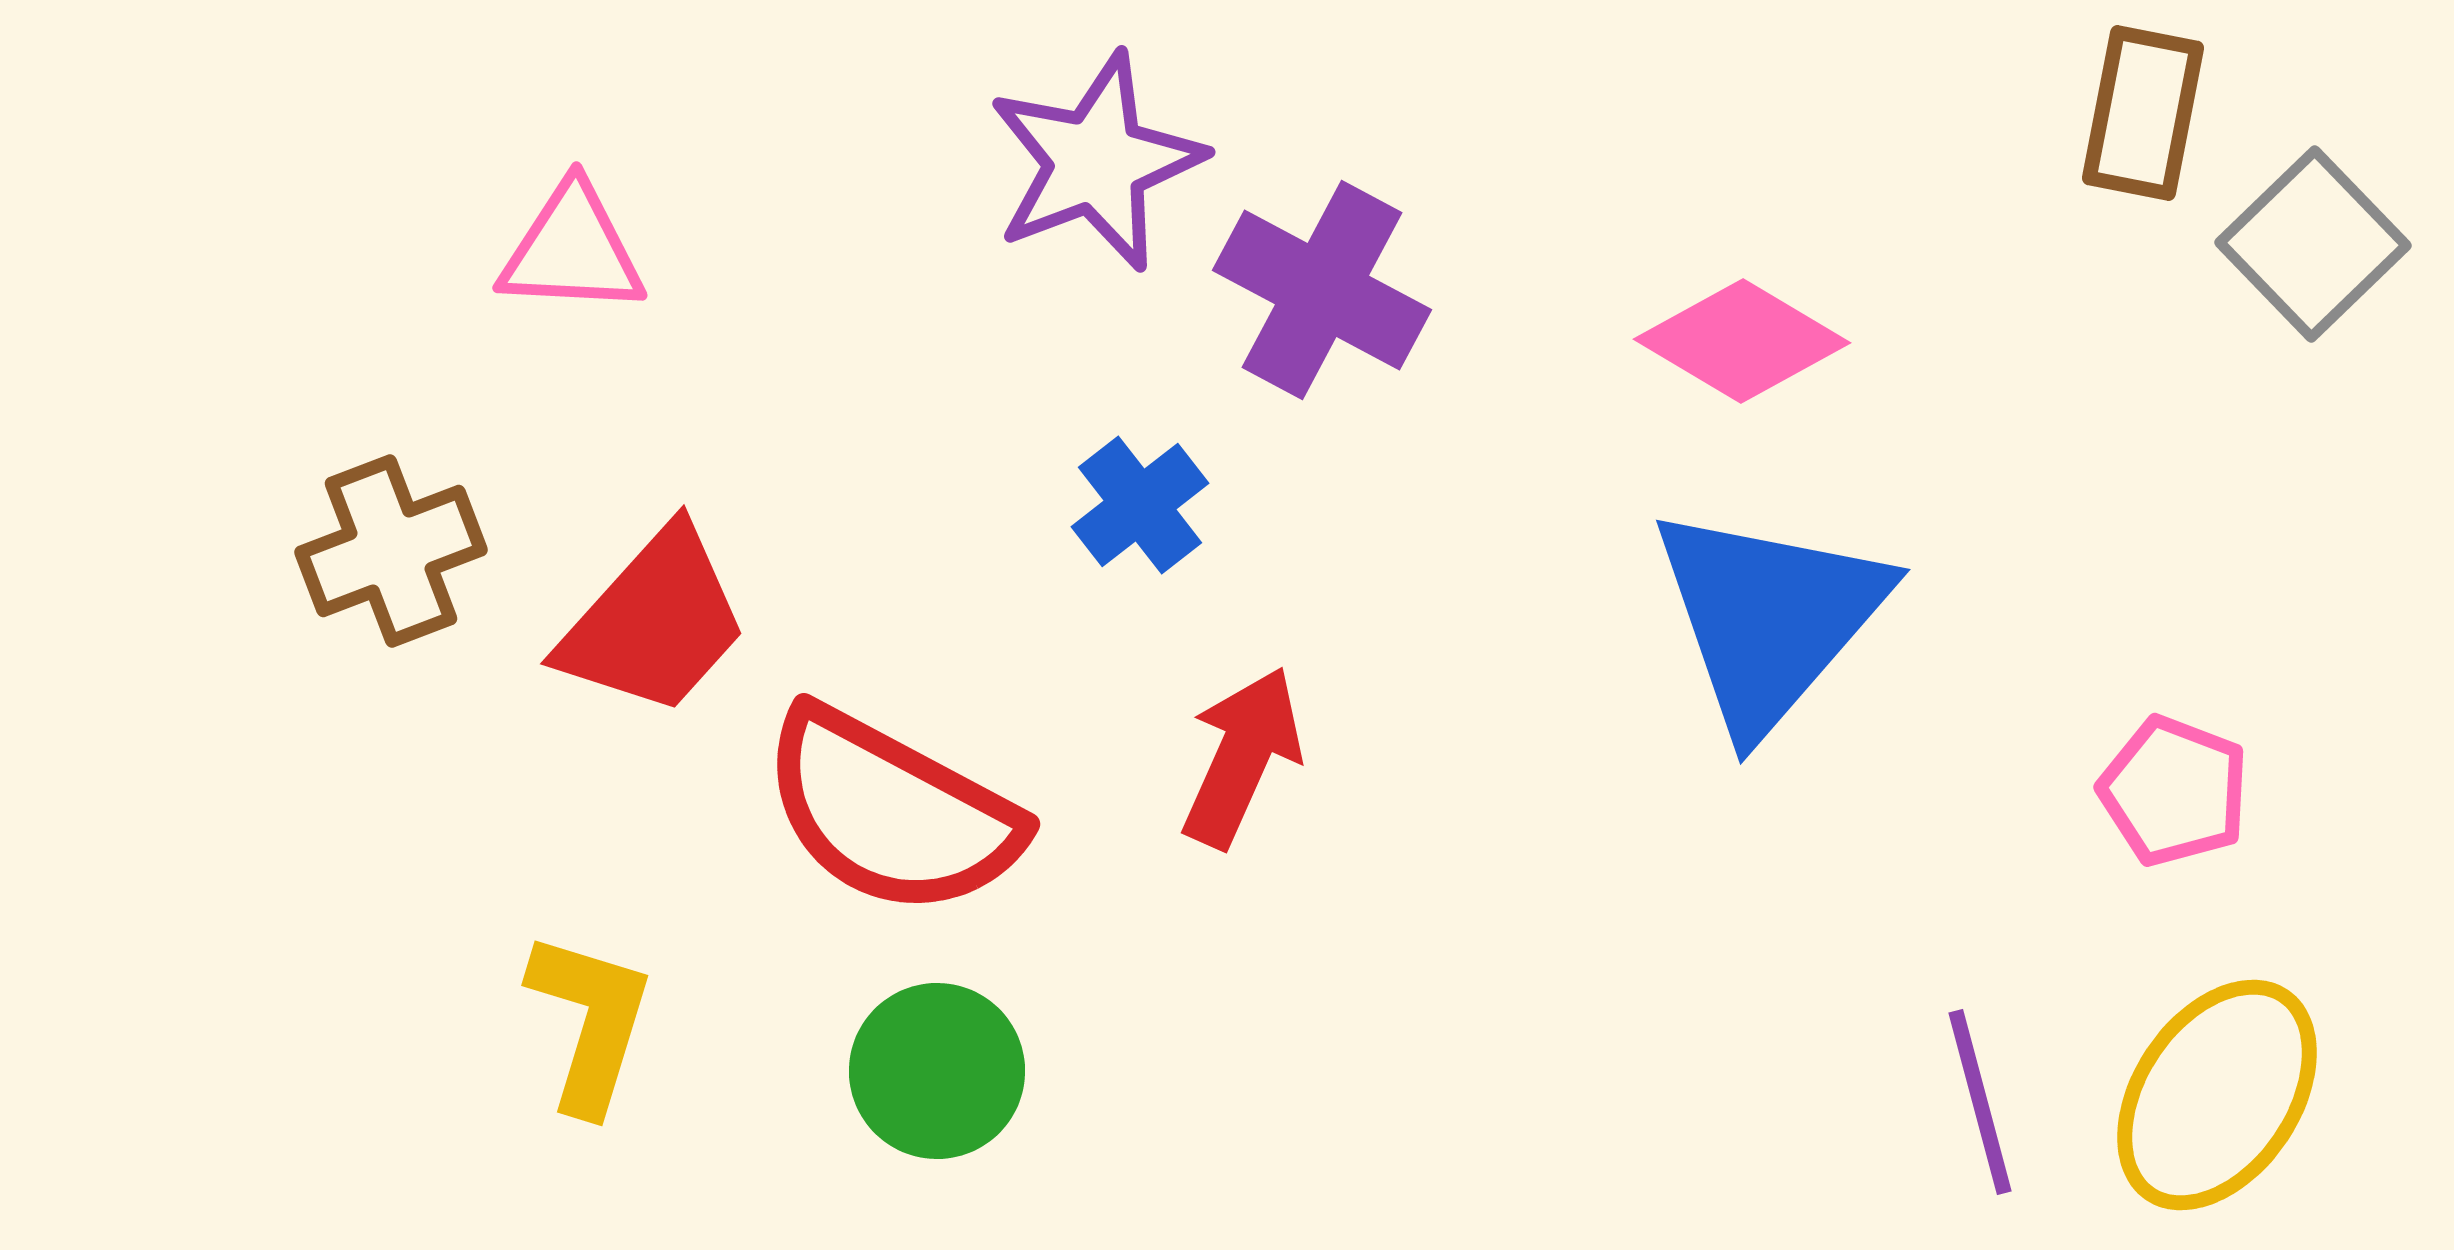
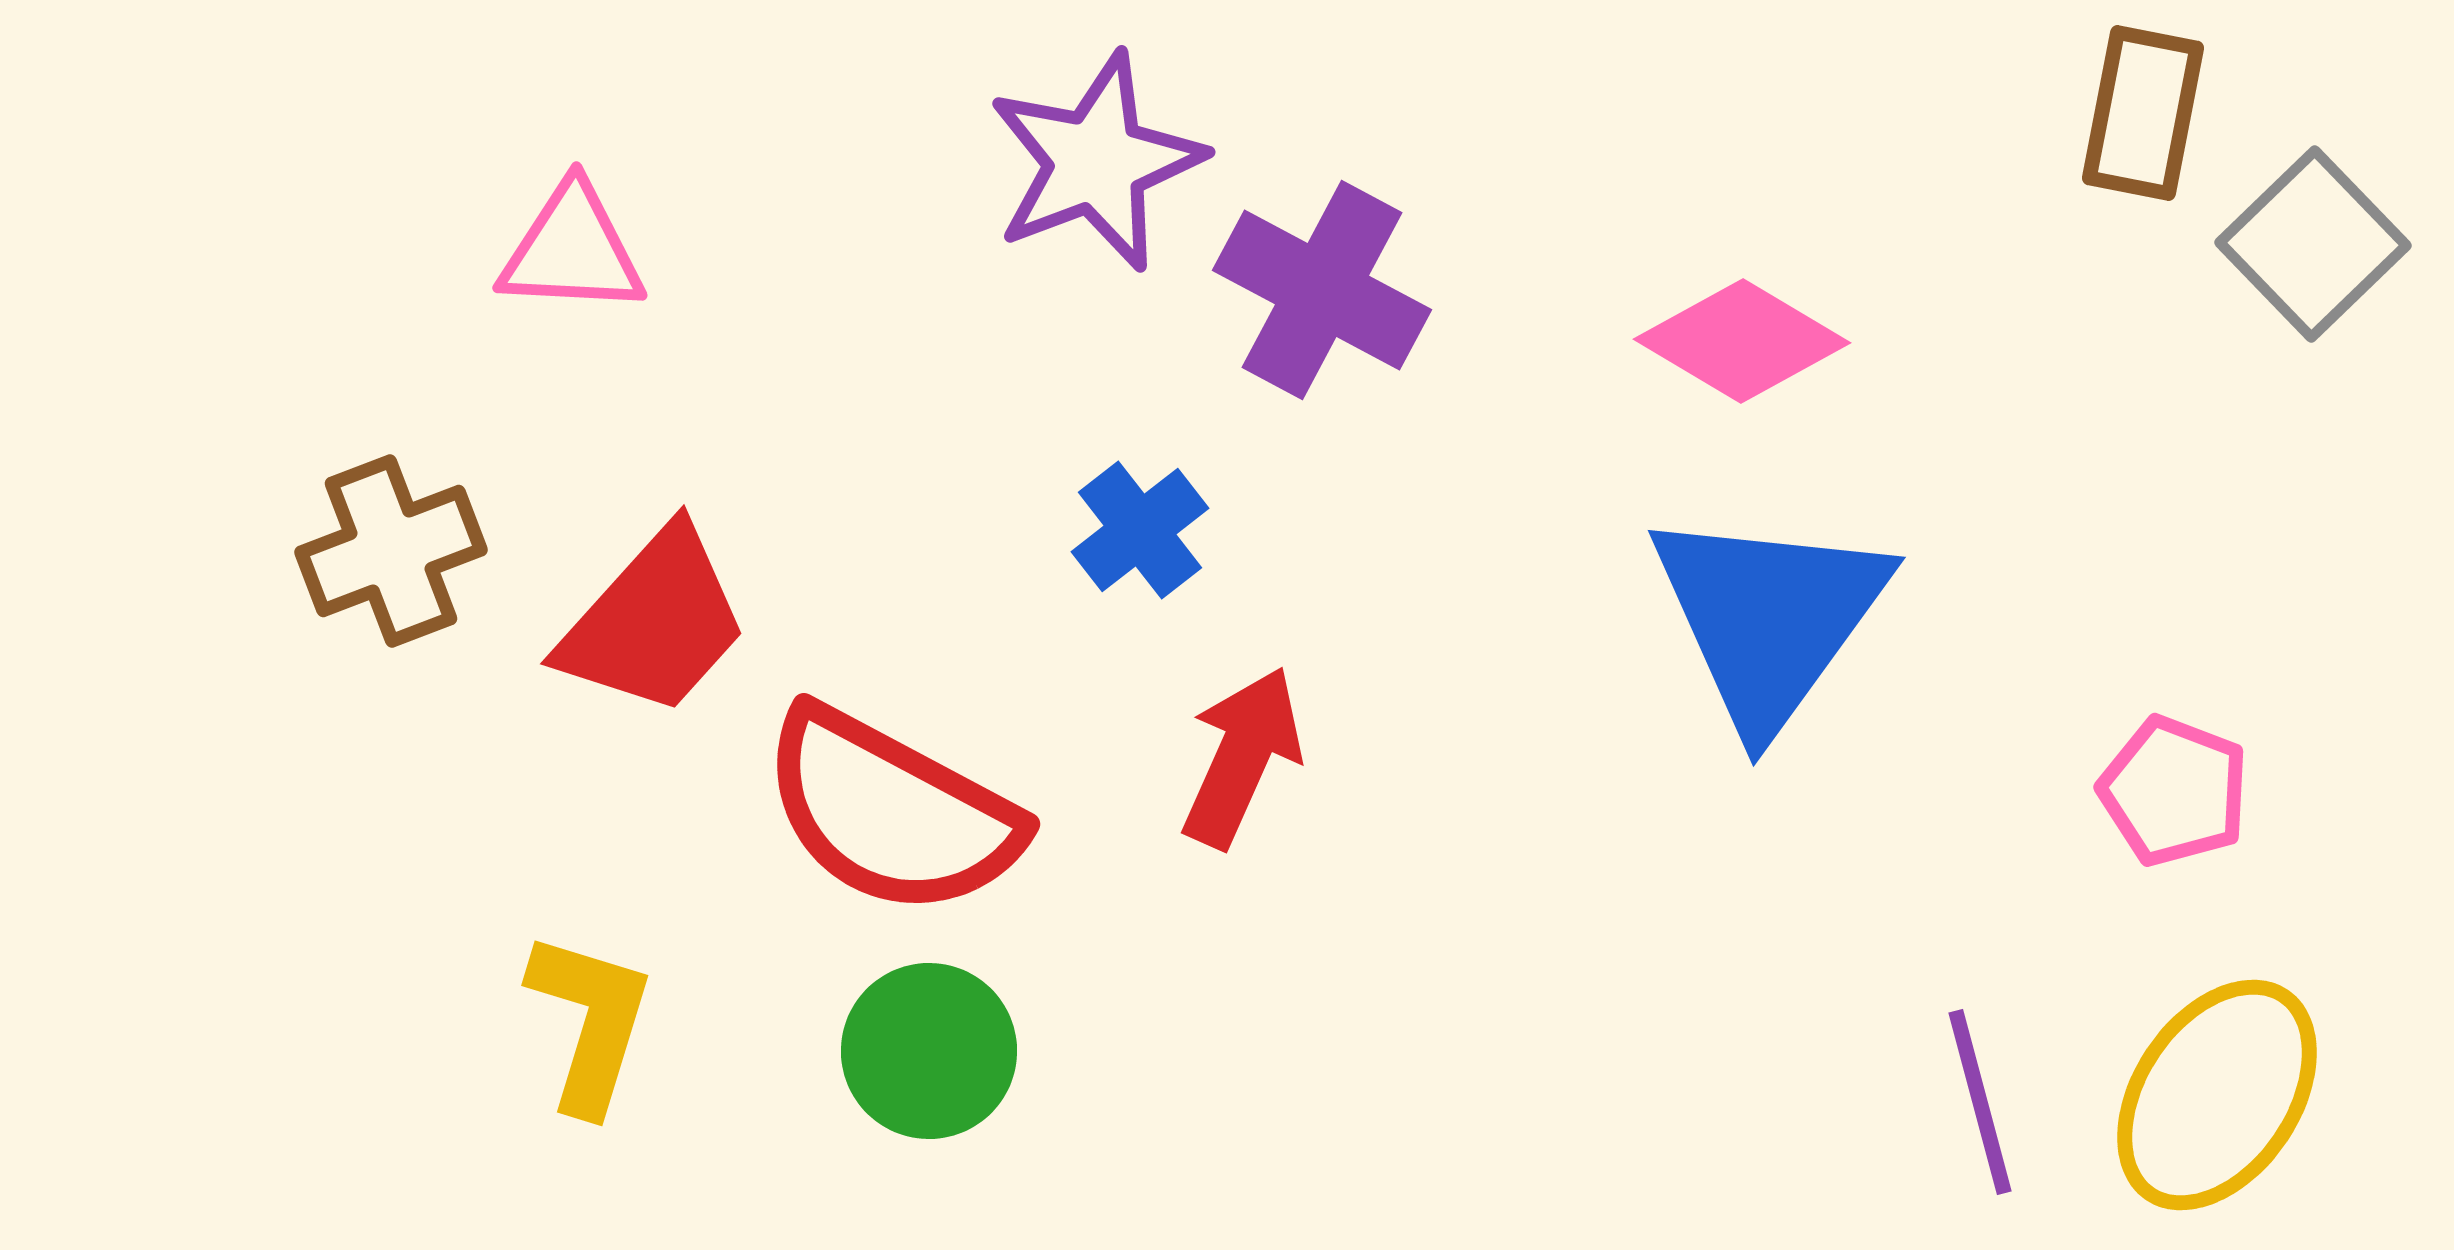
blue cross: moved 25 px down
blue triangle: rotated 5 degrees counterclockwise
green circle: moved 8 px left, 20 px up
